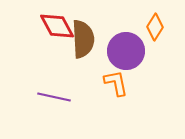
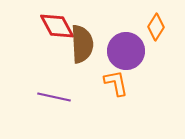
orange diamond: moved 1 px right
brown semicircle: moved 1 px left, 5 px down
